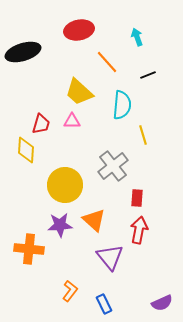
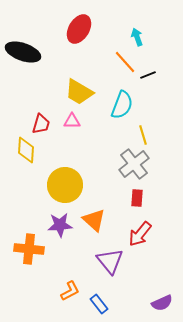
red ellipse: moved 1 px up; rotated 48 degrees counterclockwise
black ellipse: rotated 36 degrees clockwise
orange line: moved 18 px right
yellow trapezoid: rotated 12 degrees counterclockwise
cyan semicircle: rotated 16 degrees clockwise
gray cross: moved 21 px right, 2 px up
red arrow: moved 1 px right, 4 px down; rotated 152 degrees counterclockwise
purple triangle: moved 4 px down
orange L-shape: rotated 25 degrees clockwise
blue rectangle: moved 5 px left; rotated 12 degrees counterclockwise
